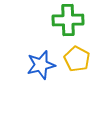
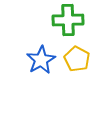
blue star: moved 5 px up; rotated 16 degrees counterclockwise
